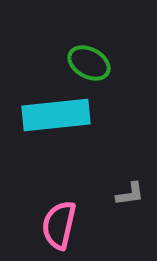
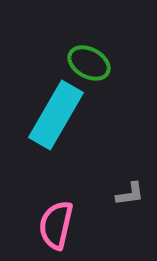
cyan rectangle: rotated 54 degrees counterclockwise
pink semicircle: moved 3 px left
